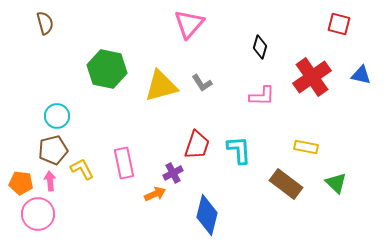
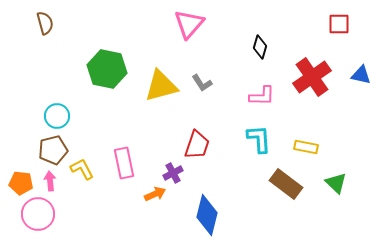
red square: rotated 15 degrees counterclockwise
cyan L-shape: moved 20 px right, 11 px up
